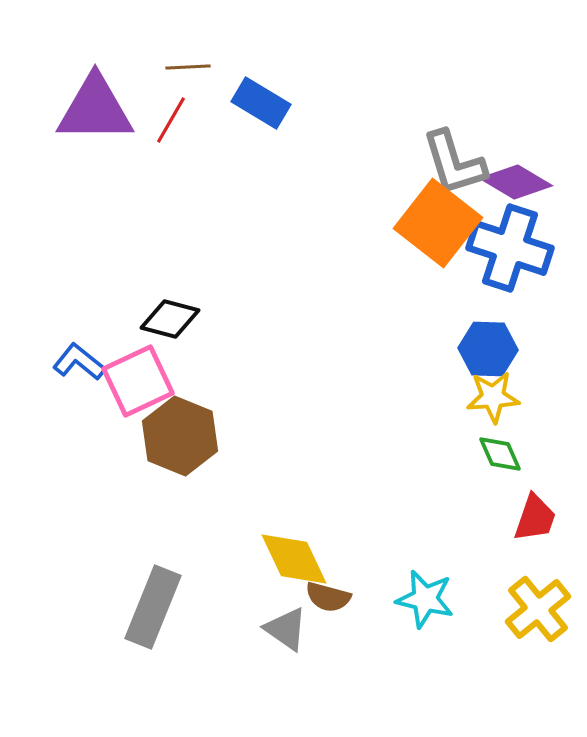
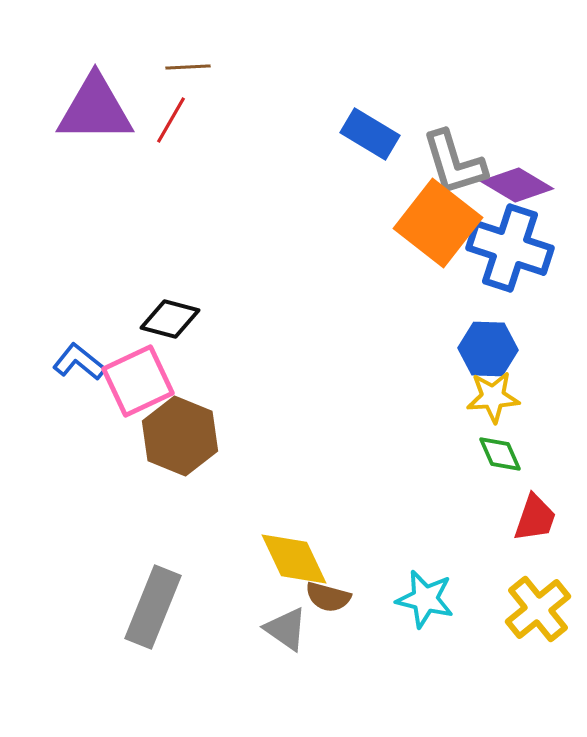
blue rectangle: moved 109 px right, 31 px down
purple diamond: moved 1 px right, 3 px down
